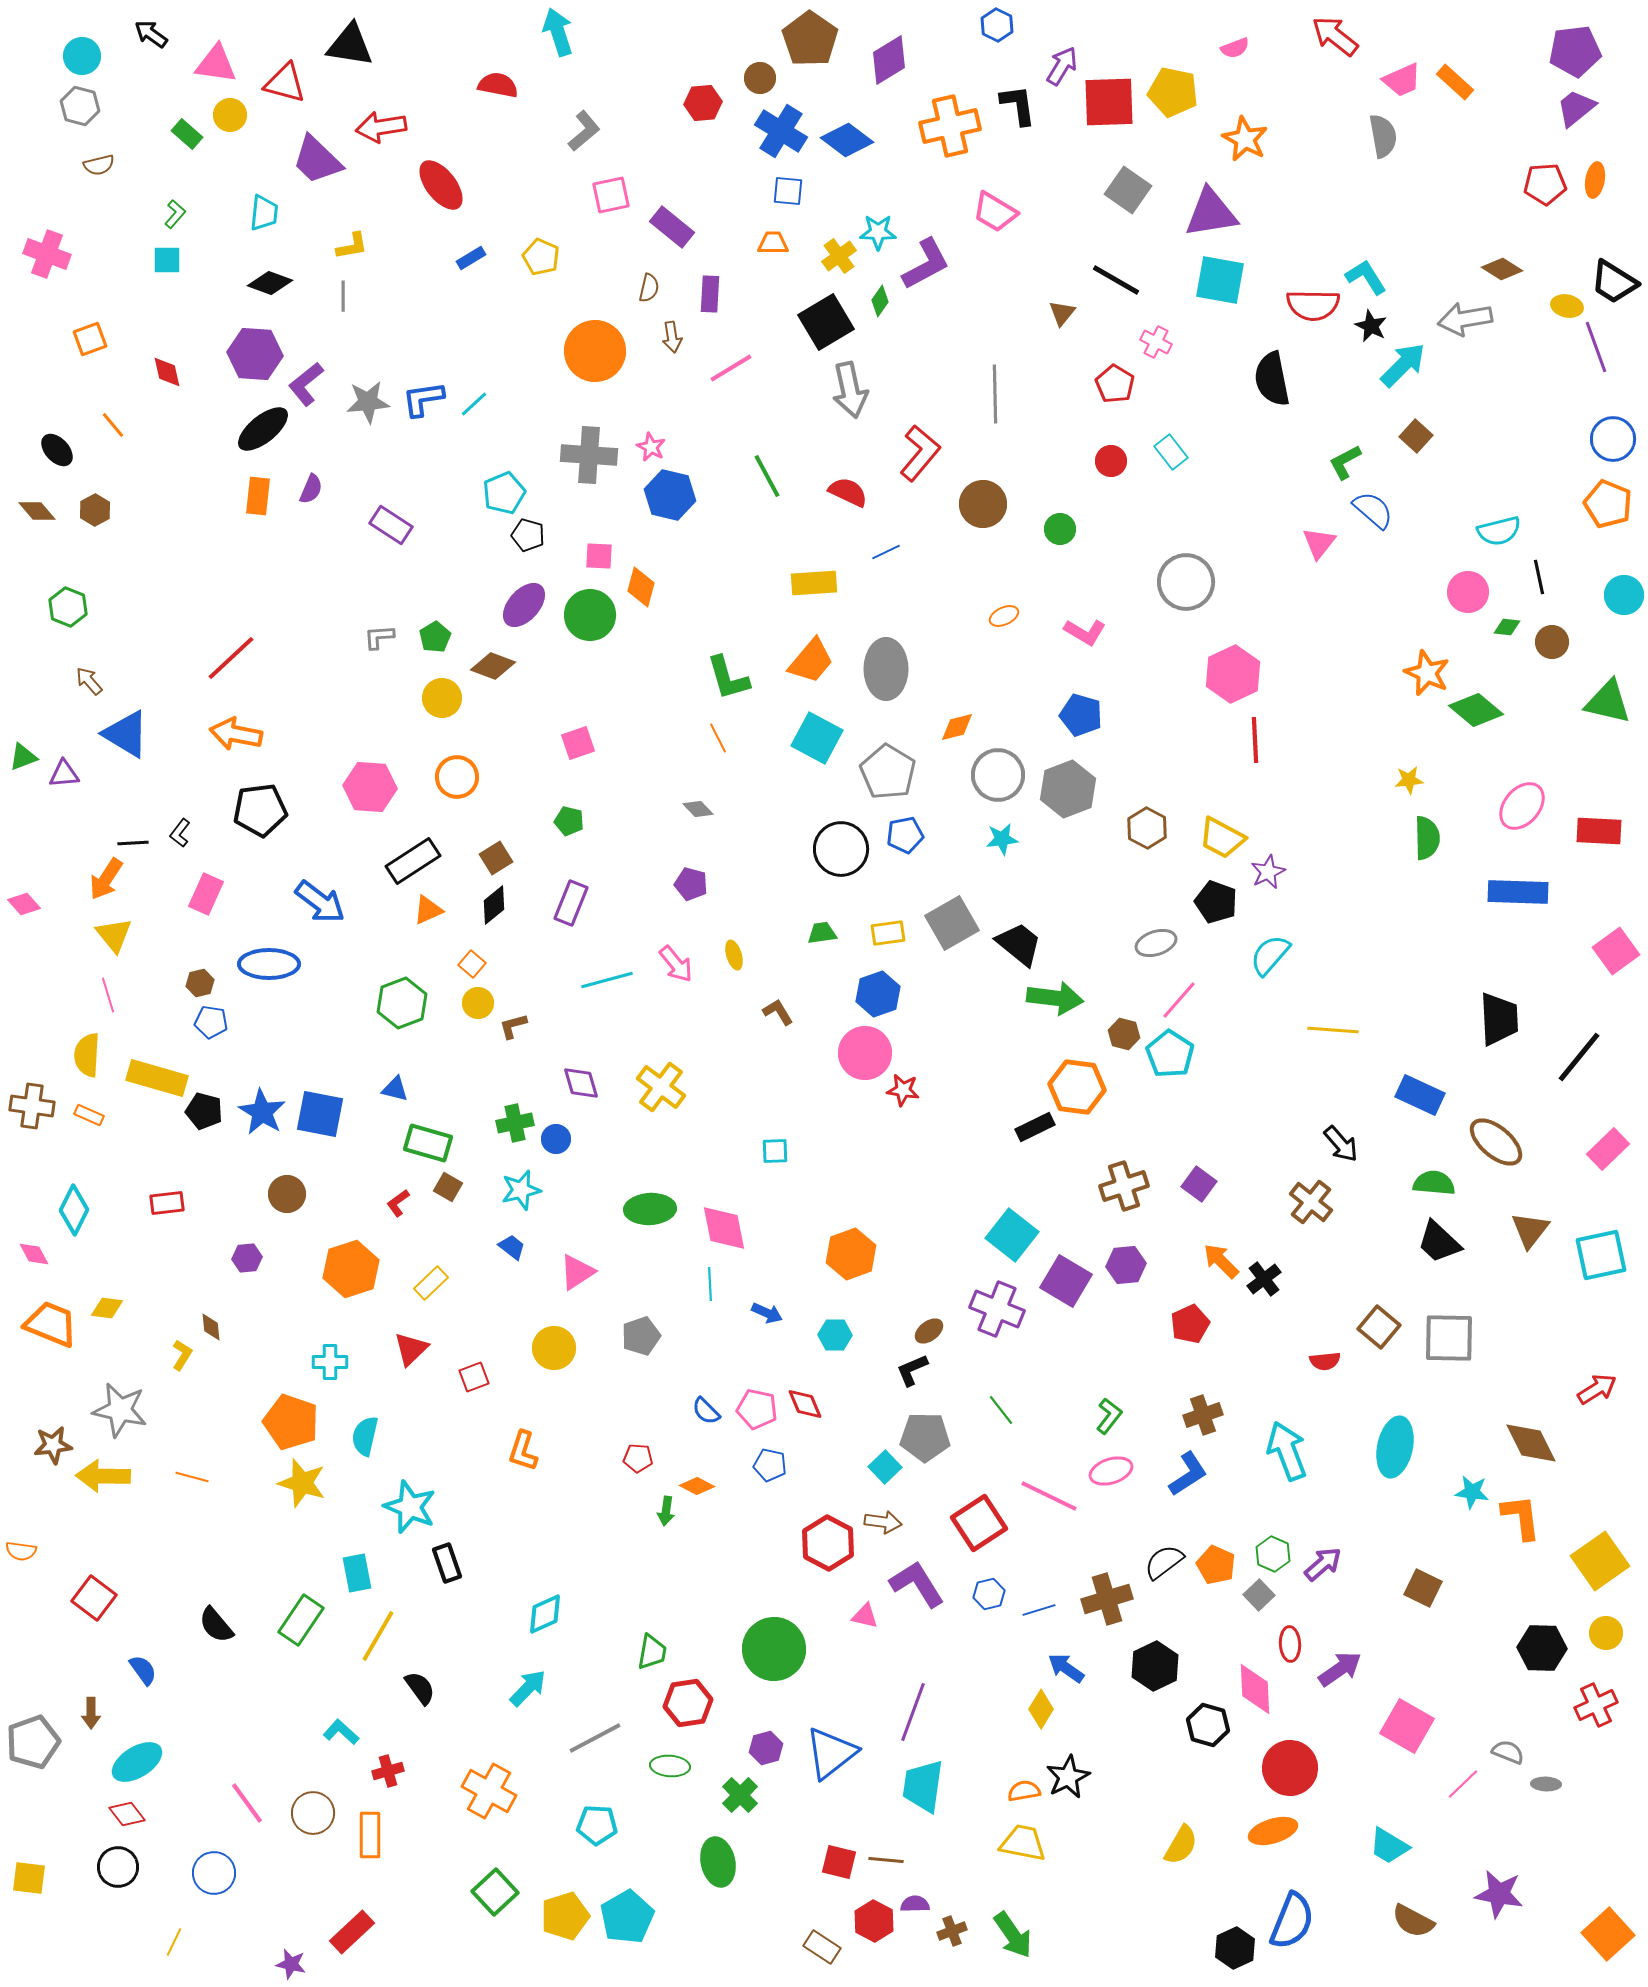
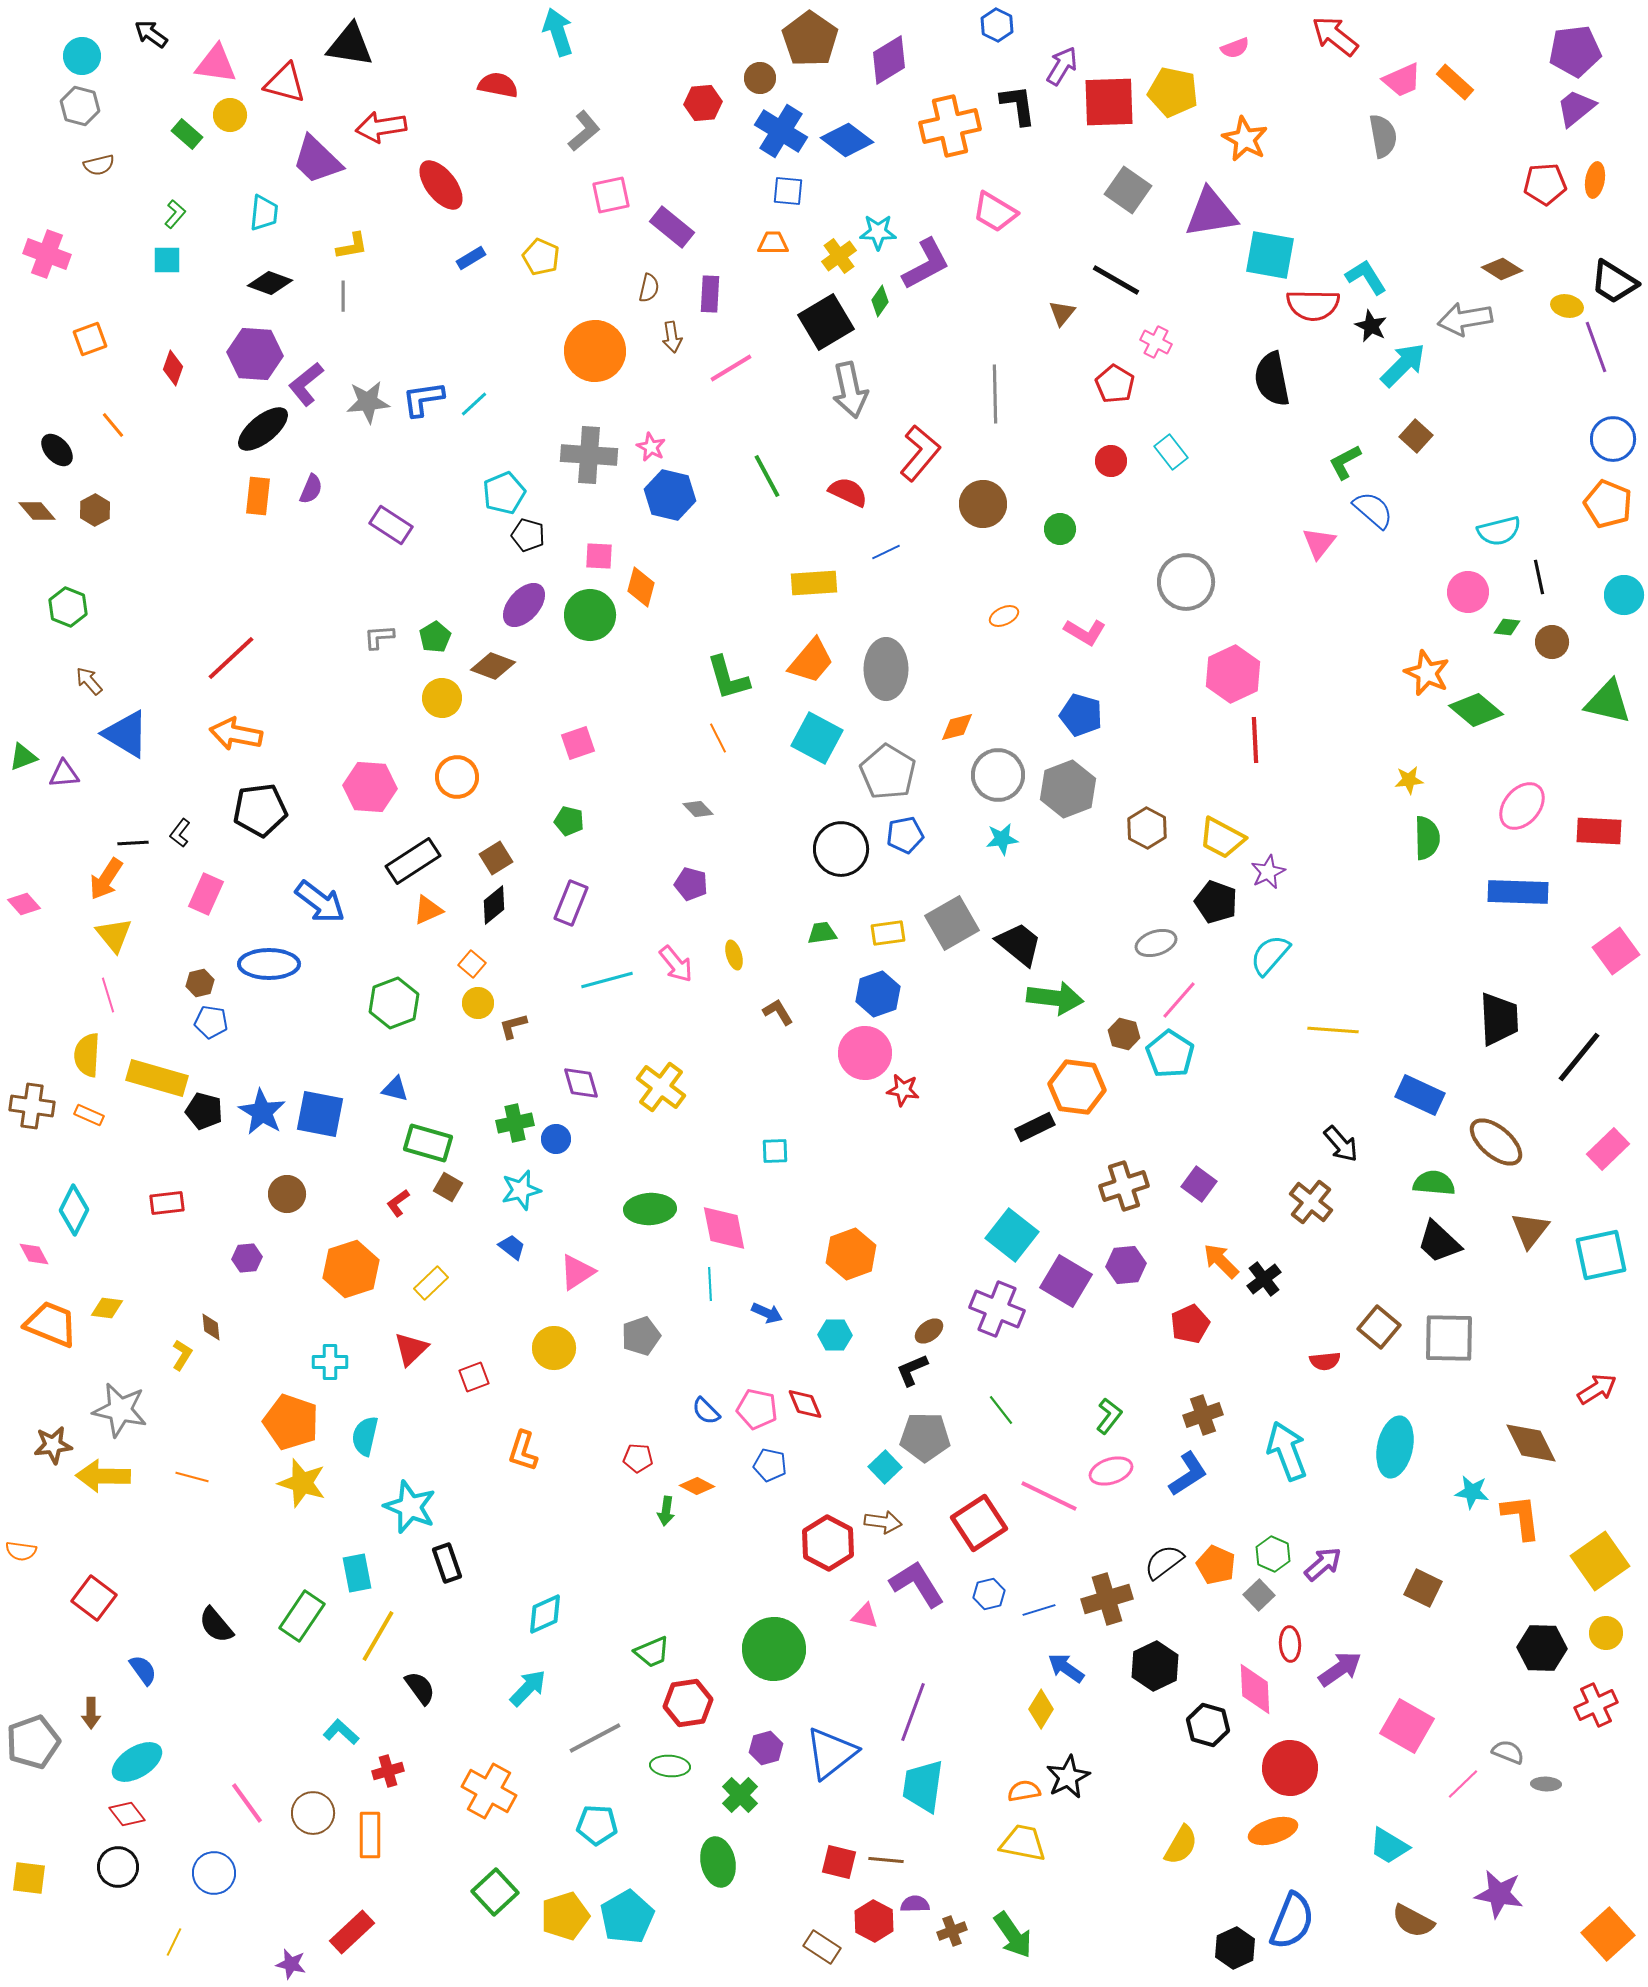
cyan square at (1220, 280): moved 50 px right, 25 px up
red diamond at (167, 372): moved 6 px right, 4 px up; rotated 32 degrees clockwise
green hexagon at (402, 1003): moved 8 px left
green rectangle at (301, 1620): moved 1 px right, 4 px up
green trapezoid at (652, 1652): rotated 57 degrees clockwise
